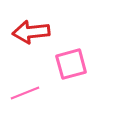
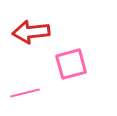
pink line: rotated 8 degrees clockwise
